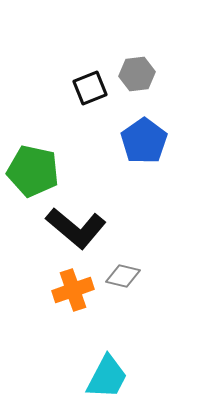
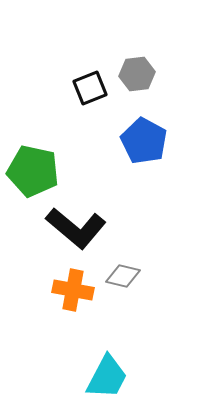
blue pentagon: rotated 9 degrees counterclockwise
orange cross: rotated 30 degrees clockwise
